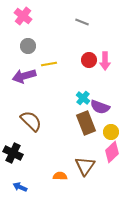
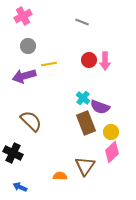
pink cross: rotated 24 degrees clockwise
